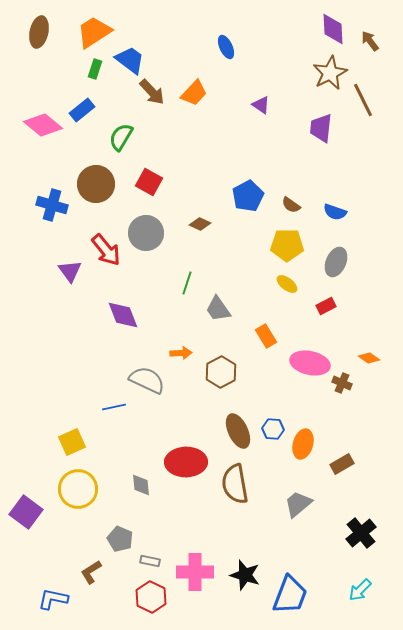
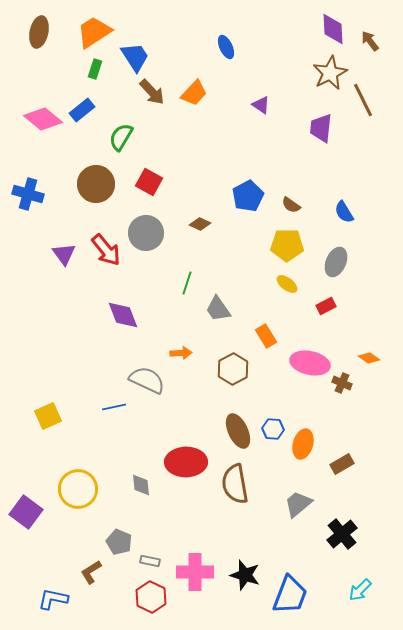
blue trapezoid at (130, 60): moved 5 px right, 3 px up; rotated 20 degrees clockwise
pink diamond at (43, 125): moved 6 px up
blue cross at (52, 205): moved 24 px left, 11 px up
blue semicircle at (335, 212): moved 9 px right; rotated 40 degrees clockwise
purple triangle at (70, 271): moved 6 px left, 17 px up
brown hexagon at (221, 372): moved 12 px right, 3 px up
yellow square at (72, 442): moved 24 px left, 26 px up
black cross at (361, 533): moved 19 px left, 1 px down
gray pentagon at (120, 539): moved 1 px left, 3 px down
